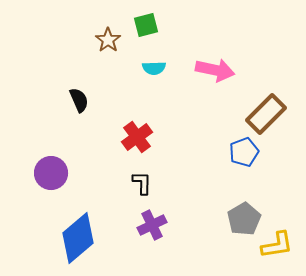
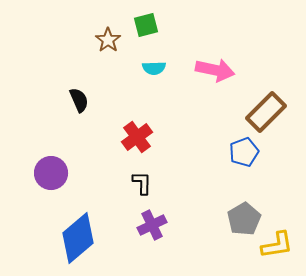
brown rectangle: moved 2 px up
